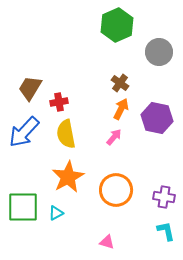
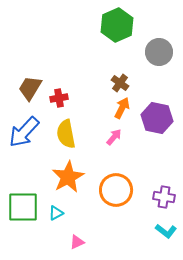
red cross: moved 4 px up
orange arrow: moved 1 px right, 1 px up
cyan L-shape: rotated 140 degrees clockwise
pink triangle: moved 30 px left; rotated 42 degrees counterclockwise
